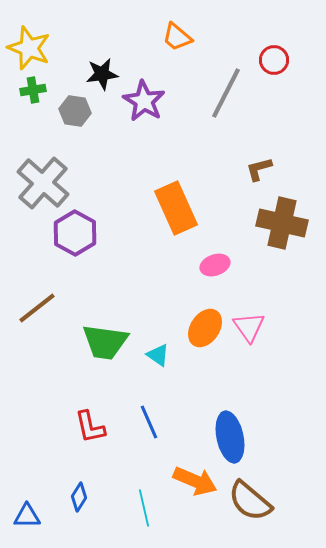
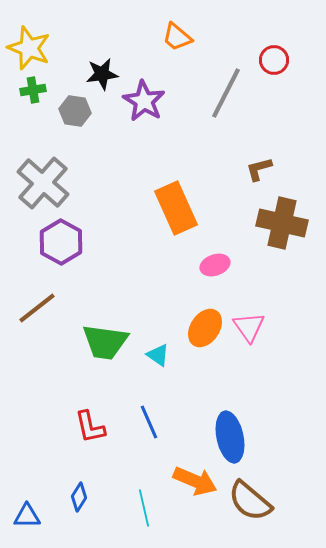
purple hexagon: moved 14 px left, 9 px down
